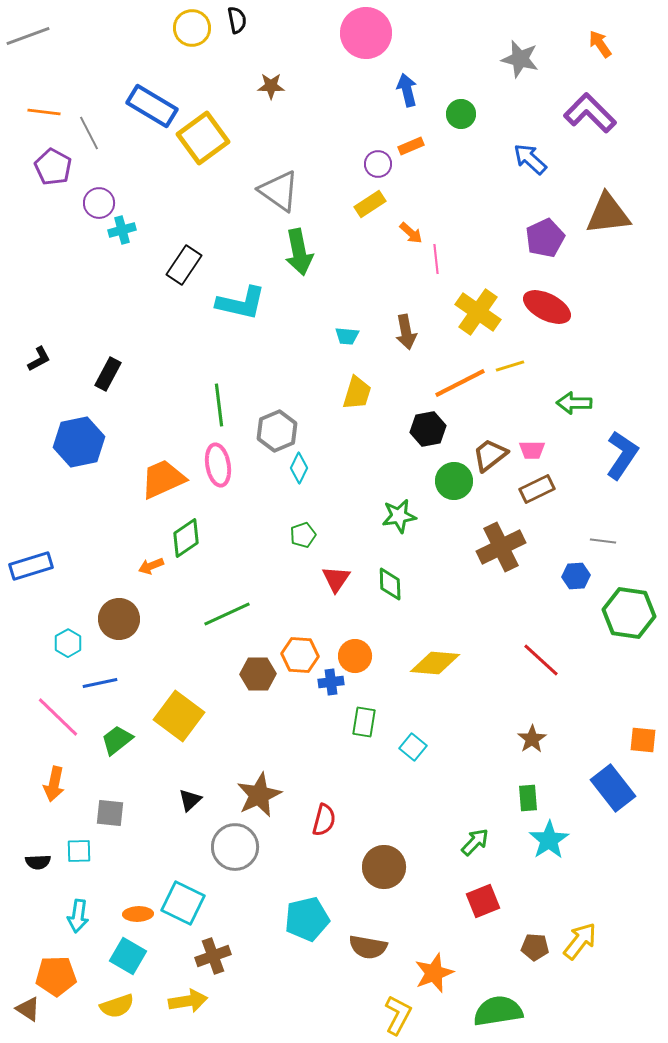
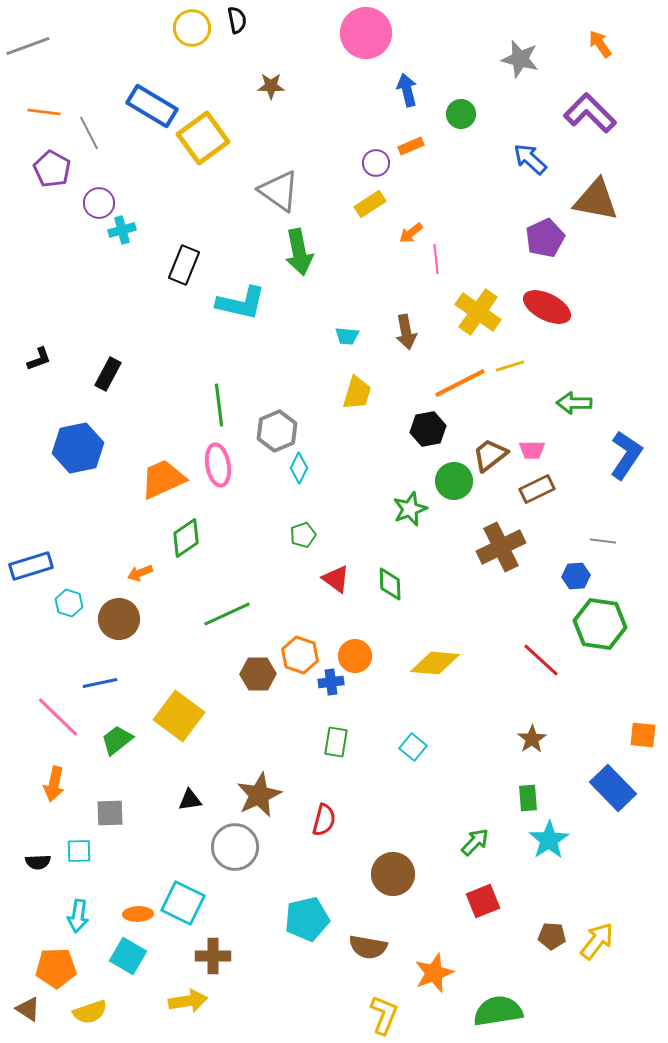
gray line at (28, 36): moved 10 px down
purple circle at (378, 164): moved 2 px left, 1 px up
purple pentagon at (53, 167): moved 1 px left, 2 px down
brown triangle at (608, 214): moved 12 px left, 14 px up; rotated 18 degrees clockwise
orange arrow at (411, 233): rotated 100 degrees clockwise
black rectangle at (184, 265): rotated 12 degrees counterclockwise
black L-shape at (39, 359): rotated 8 degrees clockwise
blue hexagon at (79, 442): moved 1 px left, 6 px down
blue L-shape at (622, 455): moved 4 px right
green star at (399, 516): moved 11 px right, 7 px up; rotated 12 degrees counterclockwise
orange arrow at (151, 566): moved 11 px left, 7 px down
red triangle at (336, 579): rotated 28 degrees counterclockwise
green hexagon at (629, 613): moved 29 px left, 11 px down
cyan hexagon at (68, 643): moved 1 px right, 40 px up; rotated 12 degrees counterclockwise
orange hexagon at (300, 655): rotated 15 degrees clockwise
green rectangle at (364, 722): moved 28 px left, 20 px down
orange square at (643, 740): moved 5 px up
blue rectangle at (613, 788): rotated 6 degrees counterclockwise
black triangle at (190, 800): rotated 35 degrees clockwise
gray square at (110, 813): rotated 8 degrees counterclockwise
brown circle at (384, 867): moved 9 px right, 7 px down
yellow arrow at (580, 941): moved 17 px right
brown pentagon at (535, 947): moved 17 px right, 11 px up
brown cross at (213, 956): rotated 20 degrees clockwise
orange pentagon at (56, 976): moved 8 px up
yellow semicircle at (117, 1006): moved 27 px left, 6 px down
yellow L-shape at (398, 1015): moved 14 px left; rotated 6 degrees counterclockwise
